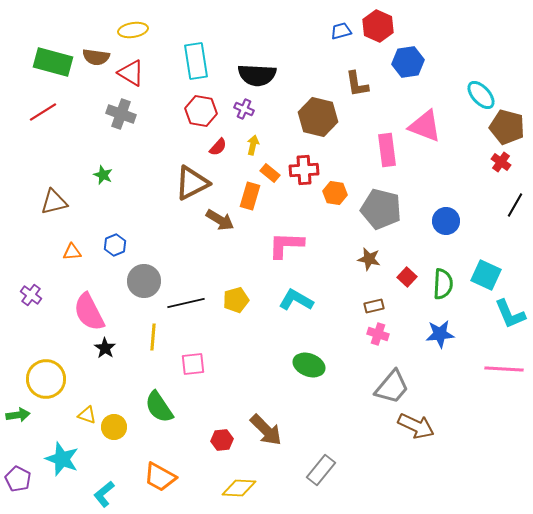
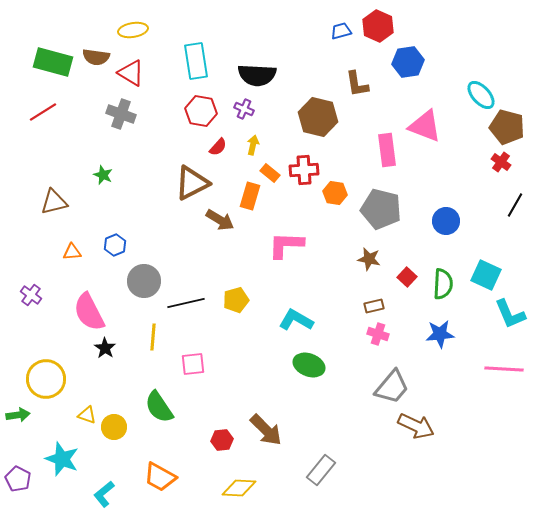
cyan L-shape at (296, 300): moved 20 px down
